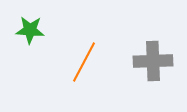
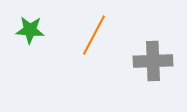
orange line: moved 10 px right, 27 px up
